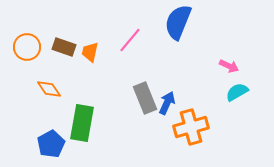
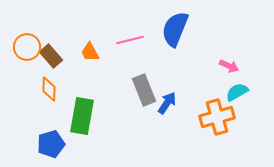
blue semicircle: moved 3 px left, 7 px down
pink line: rotated 36 degrees clockwise
brown rectangle: moved 13 px left, 9 px down; rotated 30 degrees clockwise
orange trapezoid: rotated 40 degrees counterclockwise
orange diamond: rotated 35 degrees clockwise
gray rectangle: moved 1 px left, 8 px up
blue arrow: rotated 10 degrees clockwise
green rectangle: moved 7 px up
orange cross: moved 26 px right, 10 px up
blue pentagon: rotated 12 degrees clockwise
